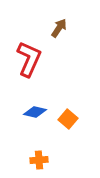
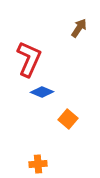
brown arrow: moved 20 px right
blue diamond: moved 7 px right, 20 px up; rotated 10 degrees clockwise
orange cross: moved 1 px left, 4 px down
